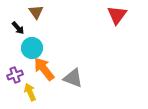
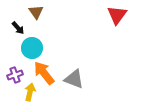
orange arrow: moved 4 px down
gray triangle: moved 1 px right, 1 px down
yellow arrow: rotated 36 degrees clockwise
